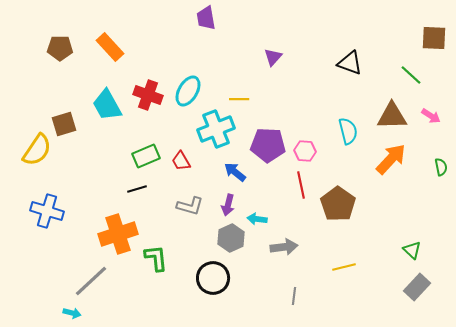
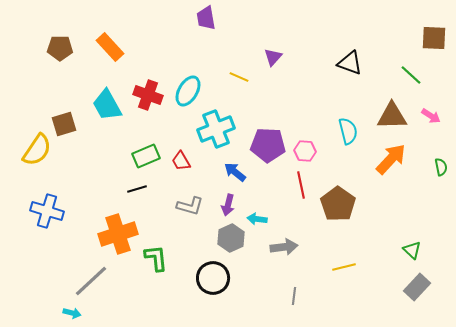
yellow line at (239, 99): moved 22 px up; rotated 24 degrees clockwise
